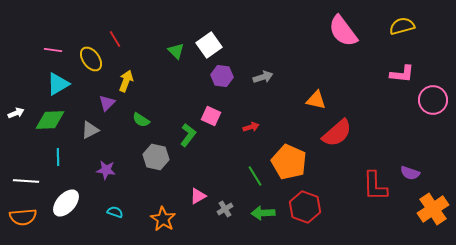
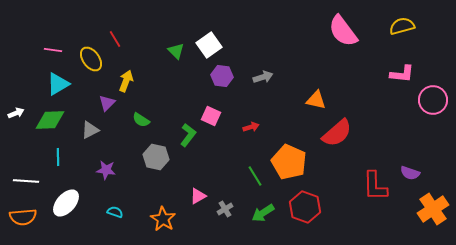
green arrow: rotated 30 degrees counterclockwise
